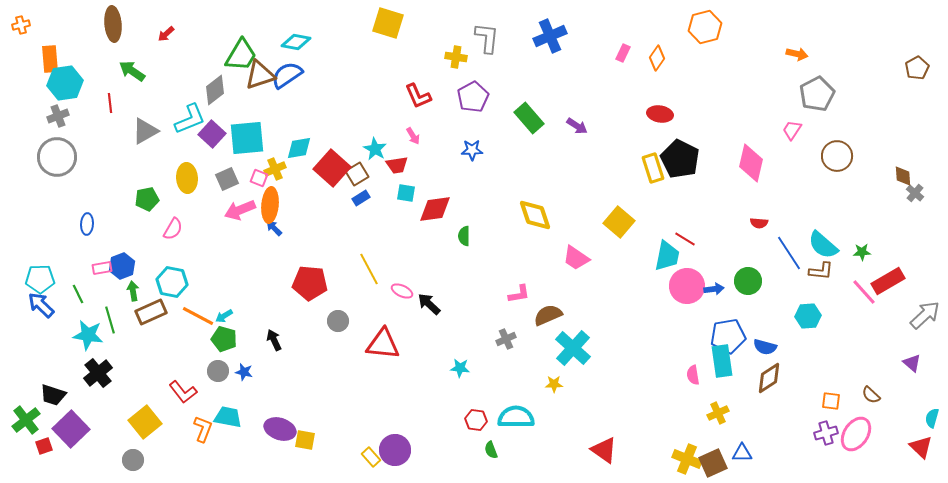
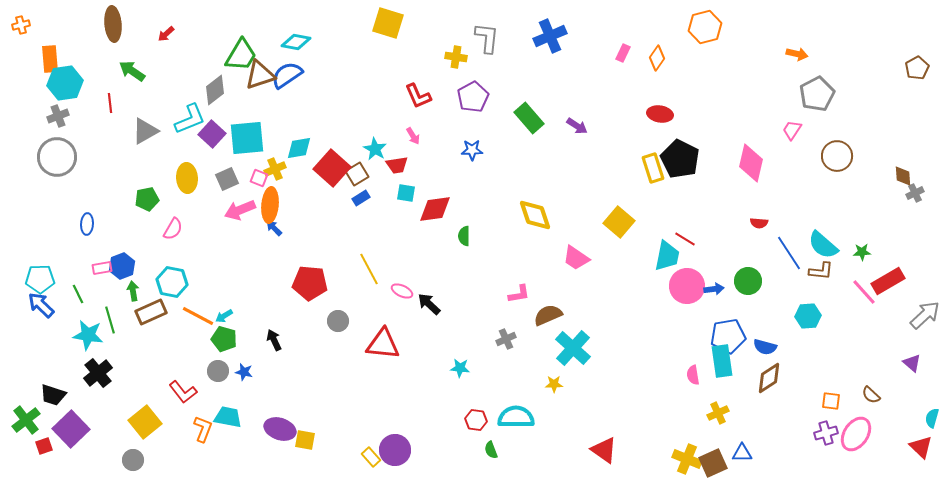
gray cross at (915, 193): rotated 24 degrees clockwise
